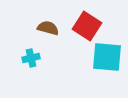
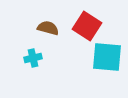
cyan cross: moved 2 px right
